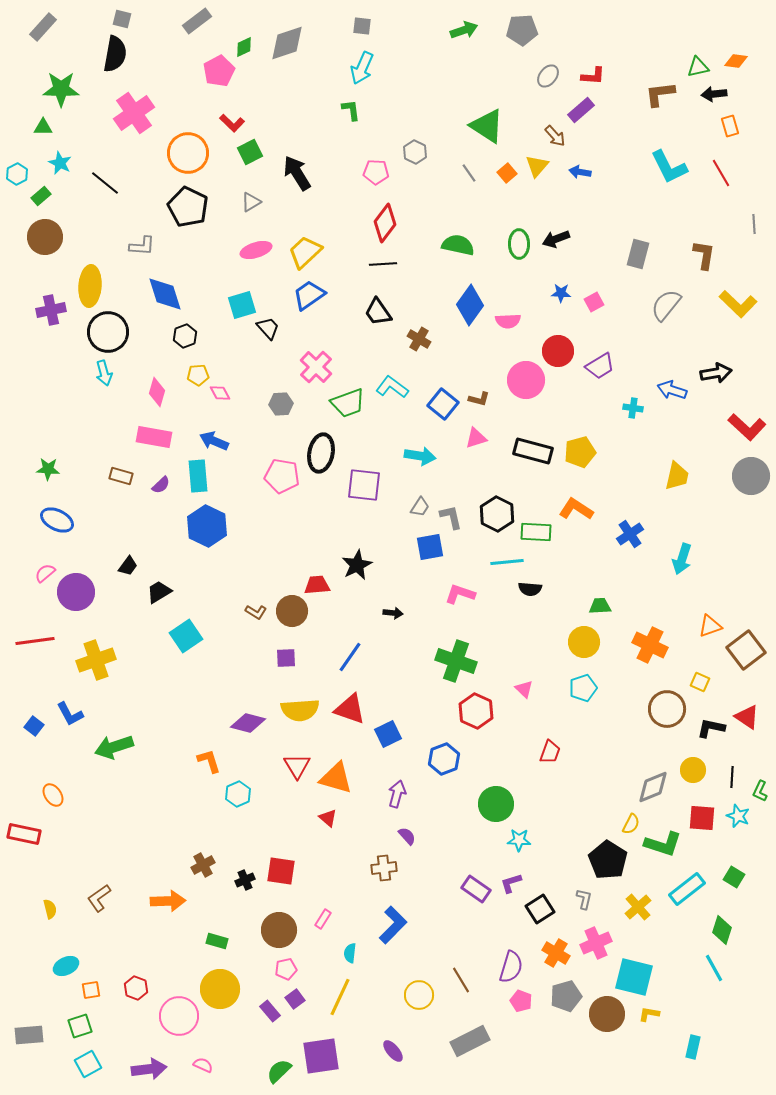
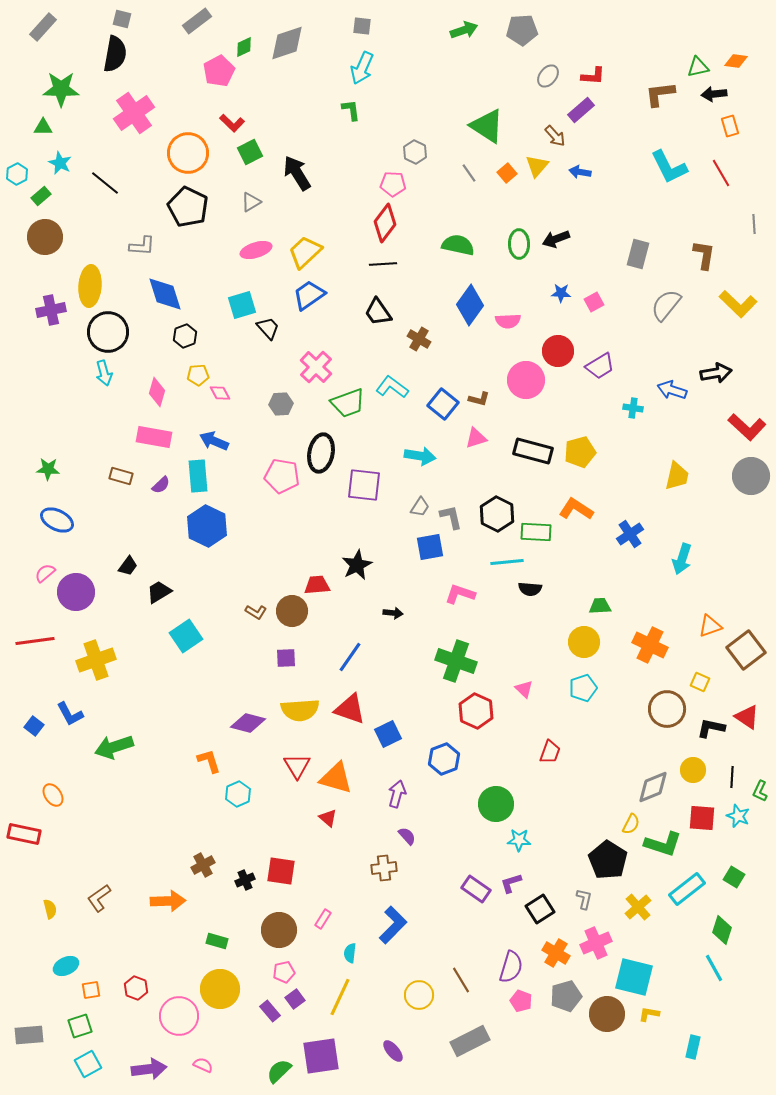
pink pentagon at (376, 172): moved 17 px right, 12 px down
pink pentagon at (286, 969): moved 2 px left, 3 px down
